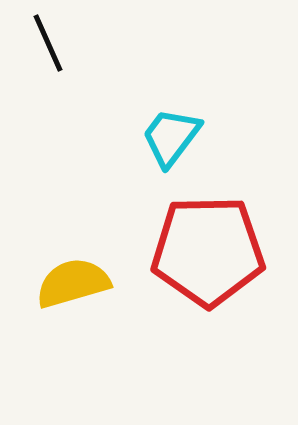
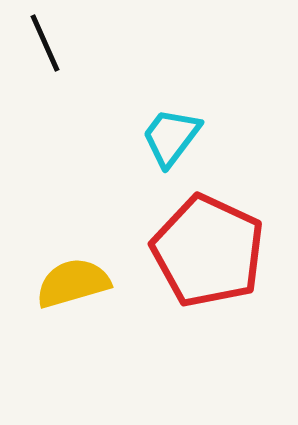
black line: moved 3 px left
red pentagon: rotated 26 degrees clockwise
